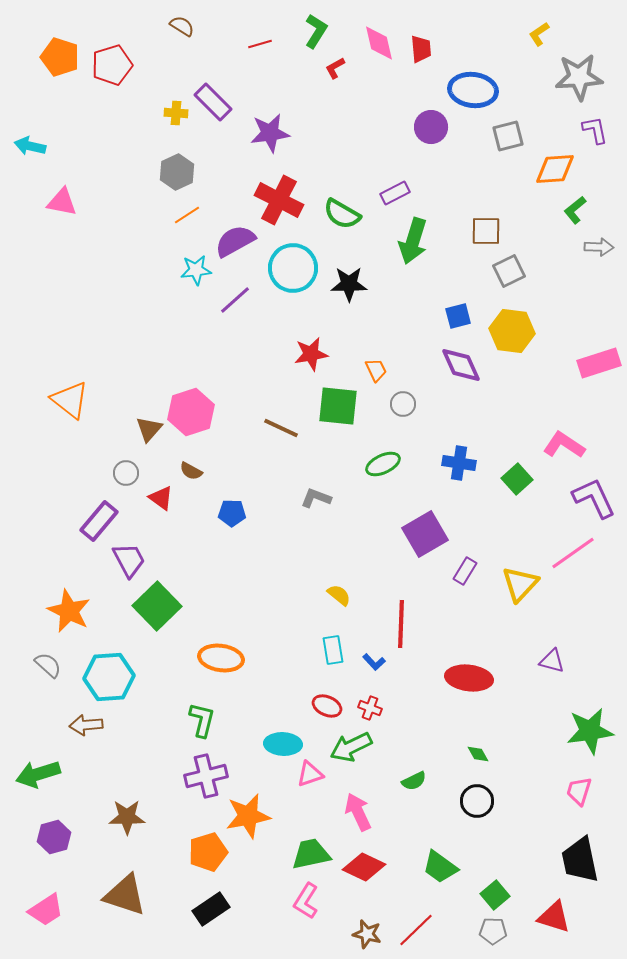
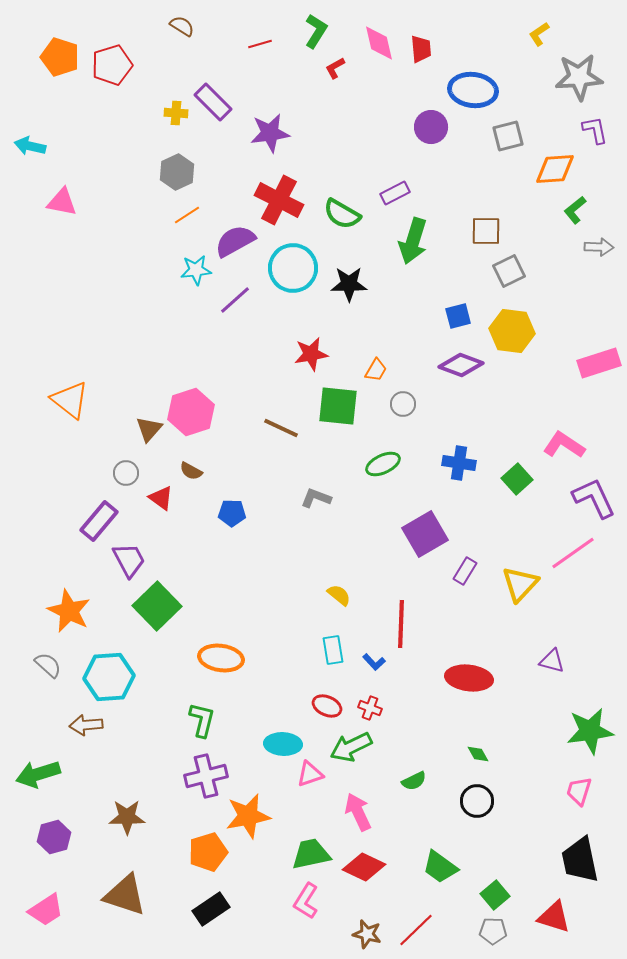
purple diamond at (461, 365): rotated 45 degrees counterclockwise
orange trapezoid at (376, 370): rotated 55 degrees clockwise
